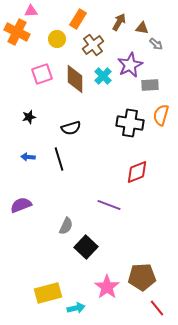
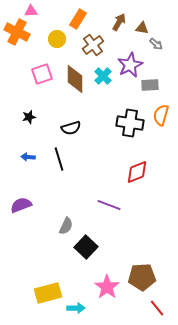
cyan arrow: rotated 12 degrees clockwise
